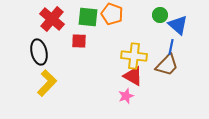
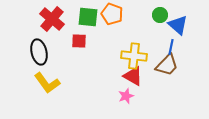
yellow L-shape: rotated 100 degrees clockwise
